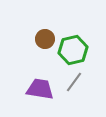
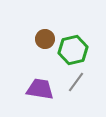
gray line: moved 2 px right
